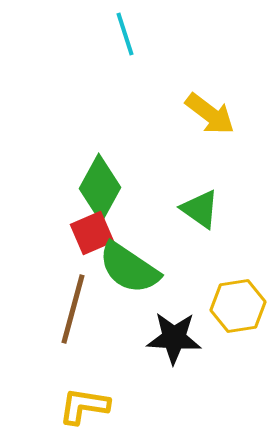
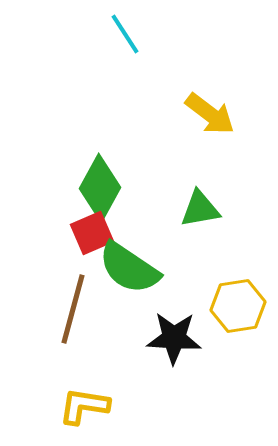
cyan line: rotated 15 degrees counterclockwise
green triangle: rotated 45 degrees counterclockwise
